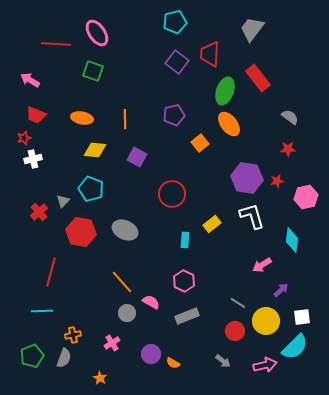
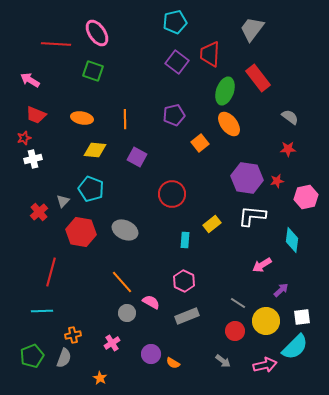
white L-shape at (252, 216): rotated 68 degrees counterclockwise
